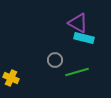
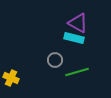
cyan rectangle: moved 10 px left
